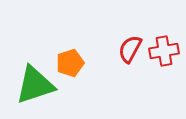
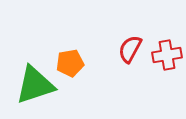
red cross: moved 3 px right, 4 px down
orange pentagon: rotated 8 degrees clockwise
